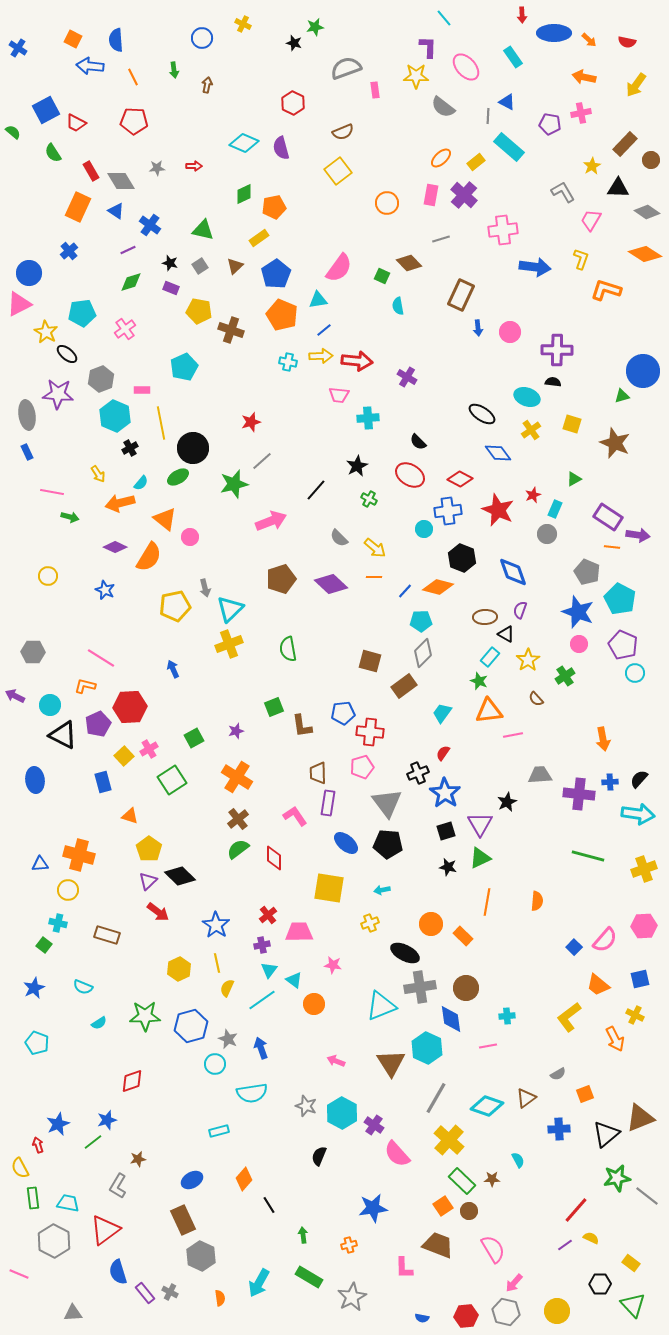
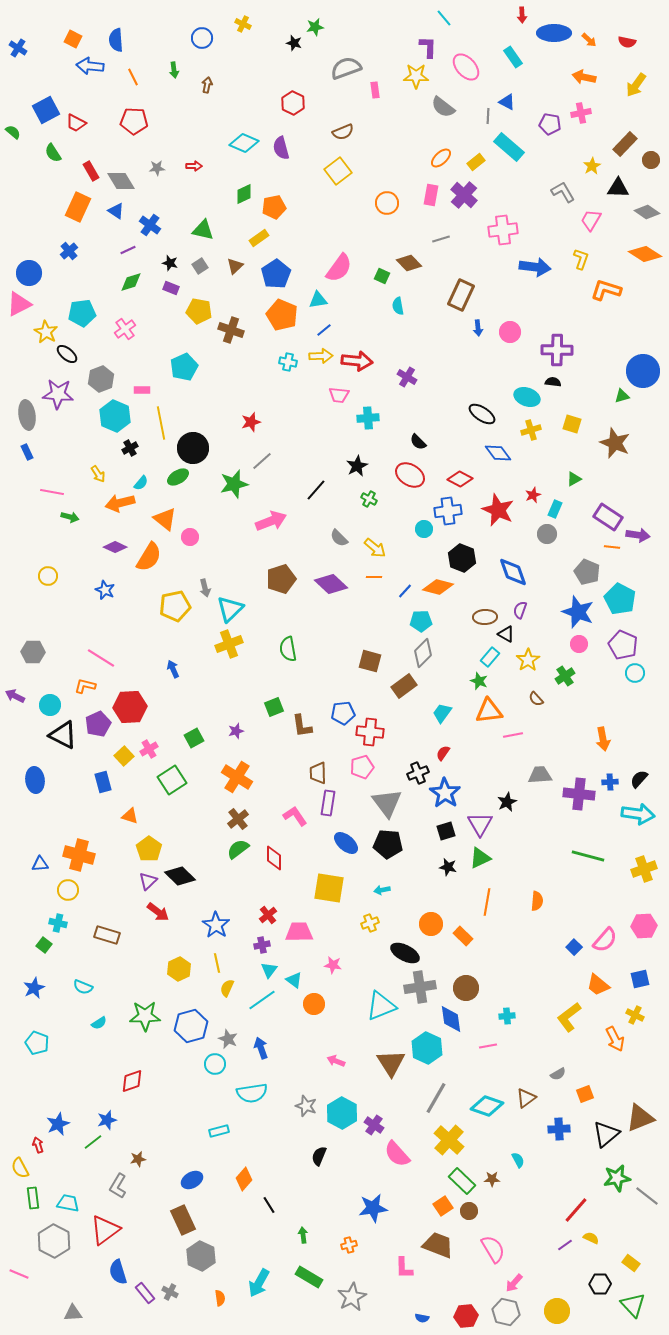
yellow cross at (531, 430): rotated 18 degrees clockwise
